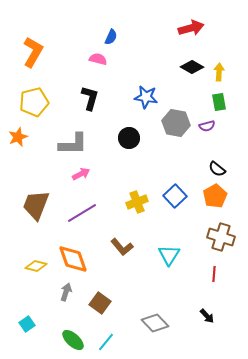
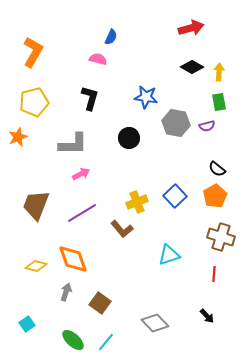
brown L-shape: moved 18 px up
cyan triangle: rotated 40 degrees clockwise
